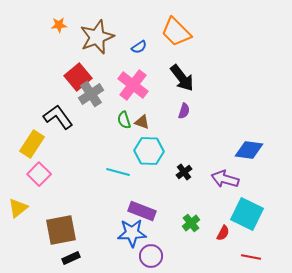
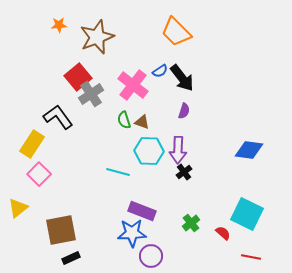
blue semicircle: moved 21 px right, 24 px down
purple arrow: moved 47 px left, 29 px up; rotated 104 degrees counterclockwise
red semicircle: rotated 77 degrees counterclockwise
